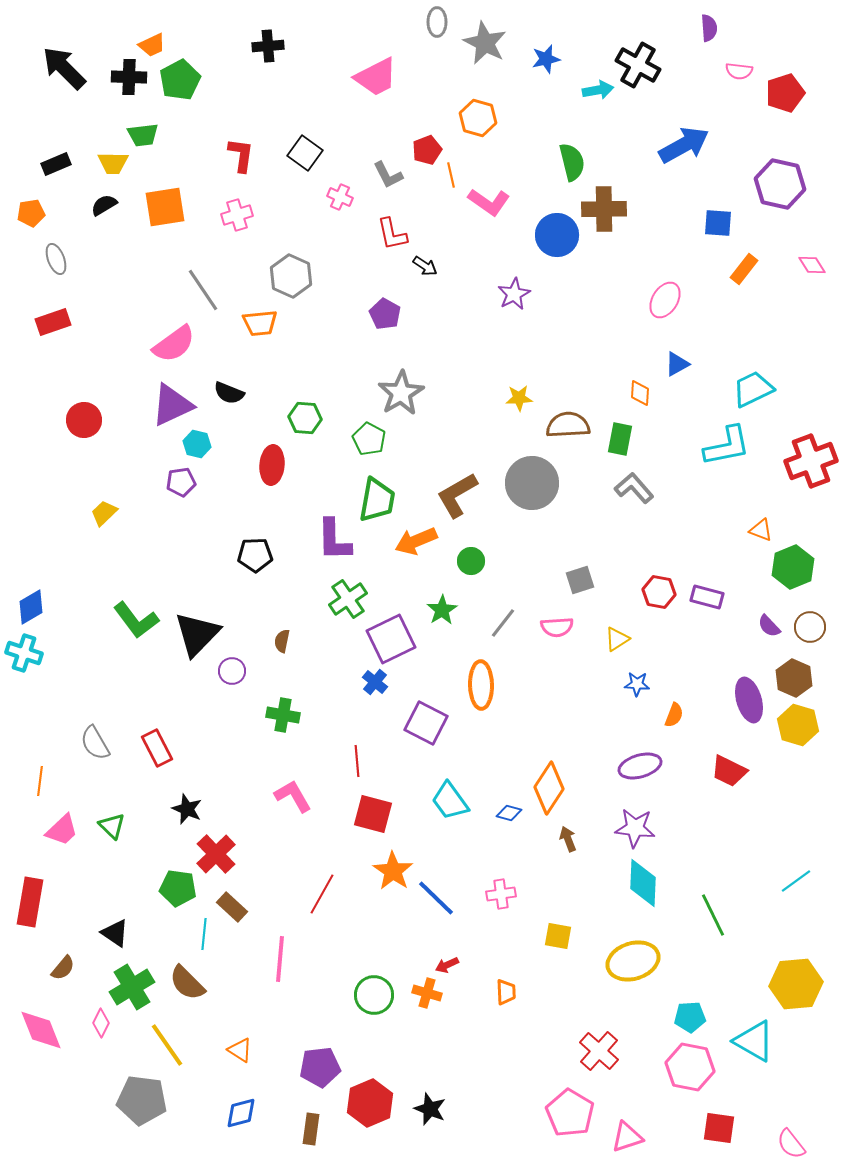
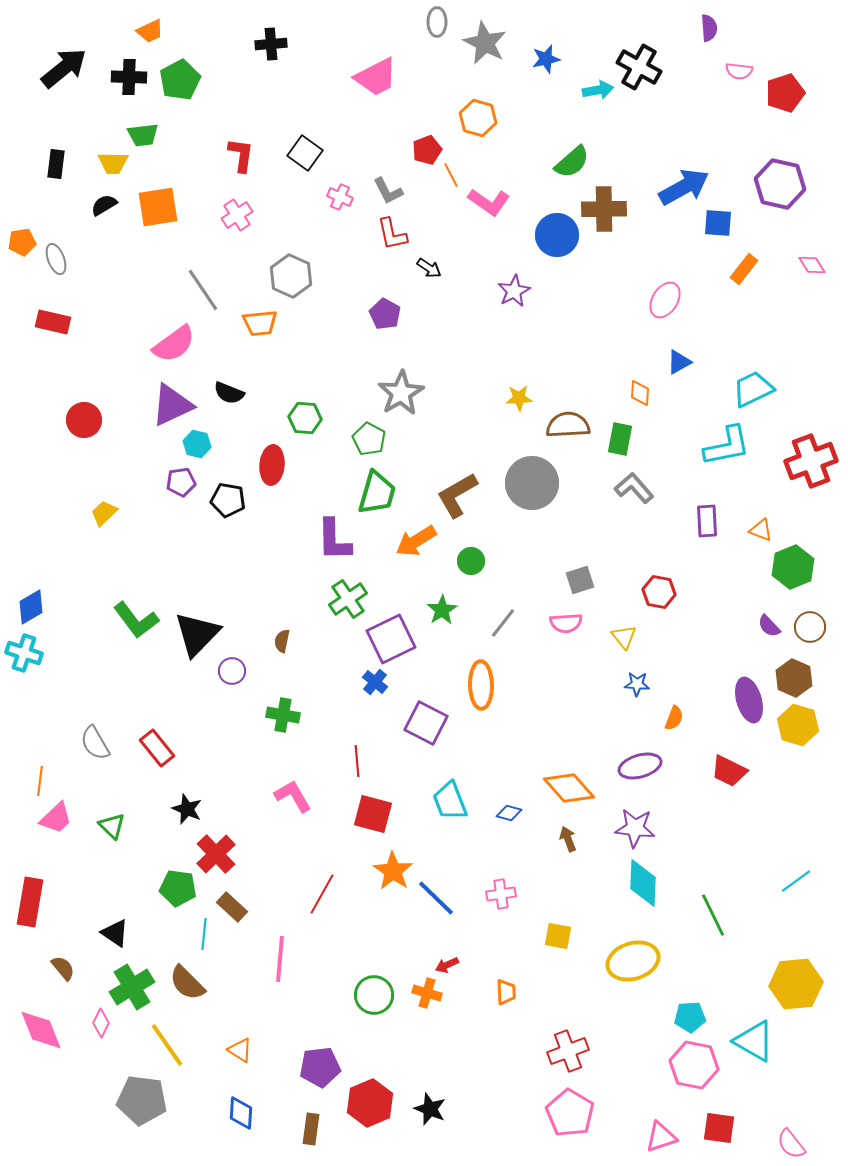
orange trapezoid at (152, 45): moved 2 px left, 14 px up
black cross at (268, 46): moved 3 px right, 2 px up
black cross at (638, 65): moved 1 px right, 2 px down
black arrow at (64, 68): rotated 96 degrees clockwise
blue arrow at (684, 145): moved 42 px down
green semicircle at (572, 162): rotated 63 degrees clockwise
black rectangle at (56, 164): rotated 60 degrees counterclockwise
gray L-shape at (388, 175): moved 16 px down
orange line at (451, 175): rotated 15 degrees counterclockwise
orange square at (165, 207): moved 7 px left
orange pentagon at (31, 213): moved 9 px left, 29 px down
pink cross at (237, 215): rotated 16 degrees counterclockwise
black arrow at (425, 266): moved 4 px right, 2 px down
purple star at (514, 294): moved 3 px up
red rectangle at (53, 322): rotated 32 degrees clockwise
blue triangle at (677, 364): moved 2 px right, 2 px up
green trapezoid at (377, 500): moved 7 px up; rotated 6 degrees clockwise
orange arrow at (416, 541): rotated 9 degrees counterclockwise
black pentagon at (255, 555): moved 27 px left, 55 px up; rotated 12 degrees clockwise
purple rectangle at (707, 597): moved 76 px up; rotated 72 degrees clockwise
pink semicircle at (557, 627): moved 9 px right, 4 px up
yellow triangle at (617, 639): moved 7 px right, 2 px up; rotated 36 degrees counterclockwise
orange semicircle at (674, 715): moved 3 px down
red rectangle at (157, 748): rotated 12 degrees counterclockwise
orange diamond at (549, 788): moved 20 px right; rotated 75 degrees counterclockwise
cyan trapezoid at (450, 801): rotated 15 degrees clockwise
pink trapezoid at (62, 830): moved 6 px left, 12 px up
brown semicircle at (63, 968): rotated 80 degrees counterclockwise
red cross at (599, 1051): moved 31 px left; rotated 27 degrees clockwise
pink hexagon at (690, 1067): moved 4 px right, 2 px up
blue diamond at (241, 1113): rotated 72 degrees counterclockwise
pink triangle at (627, 1137): moved 34 px right
